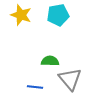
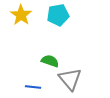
yellow star: rotated 15 degrees clockwise
green semicircle: rotated 18 degrees clockwise
blue line: moved 2 px left
